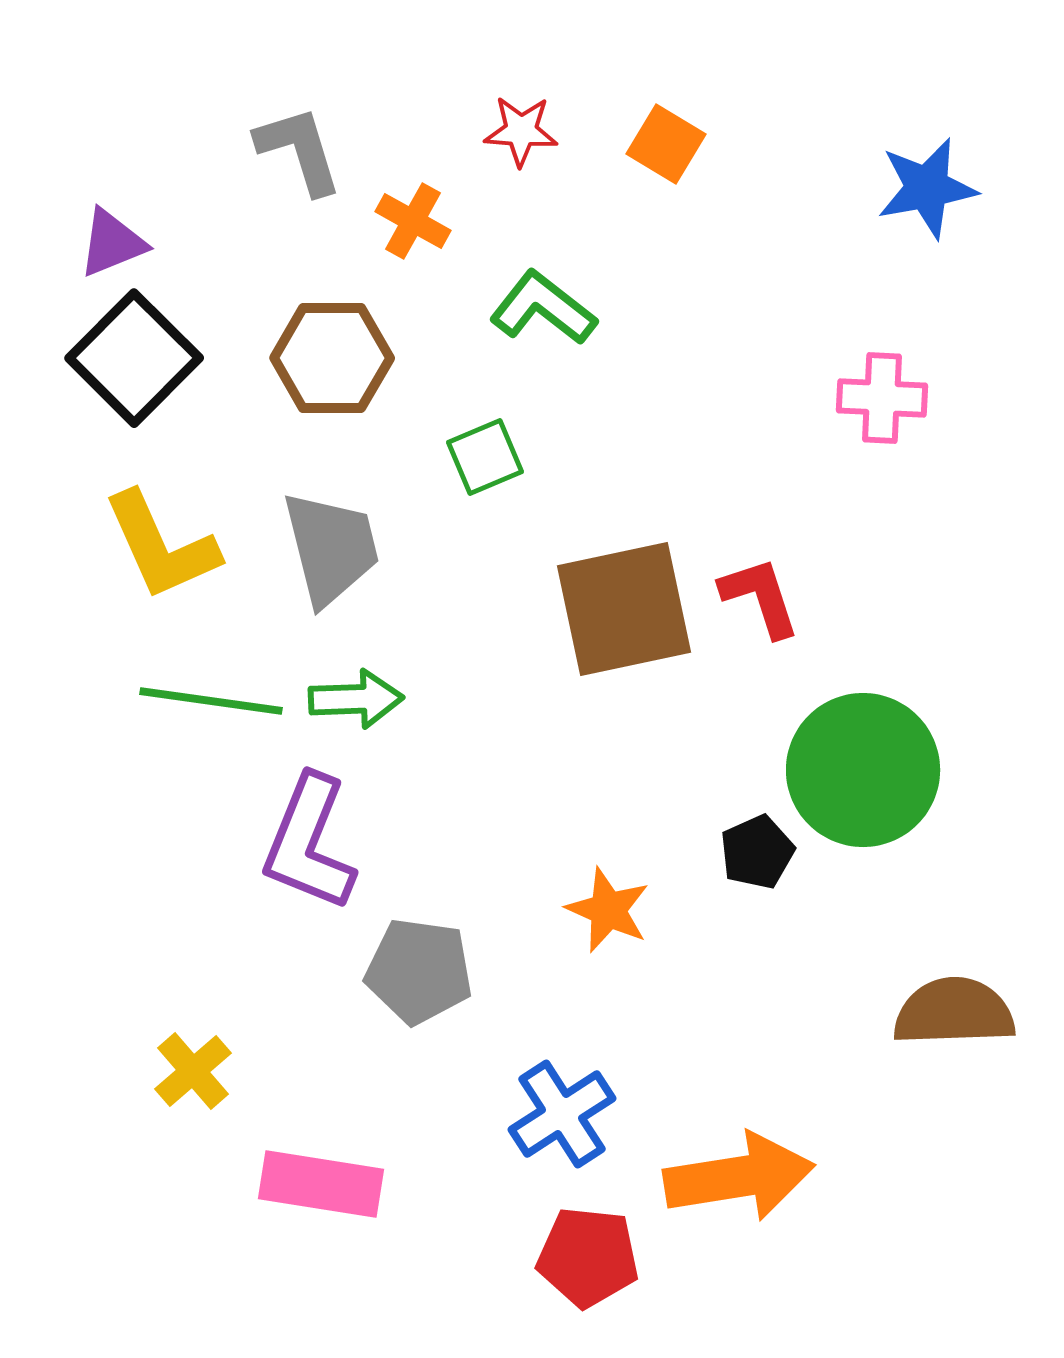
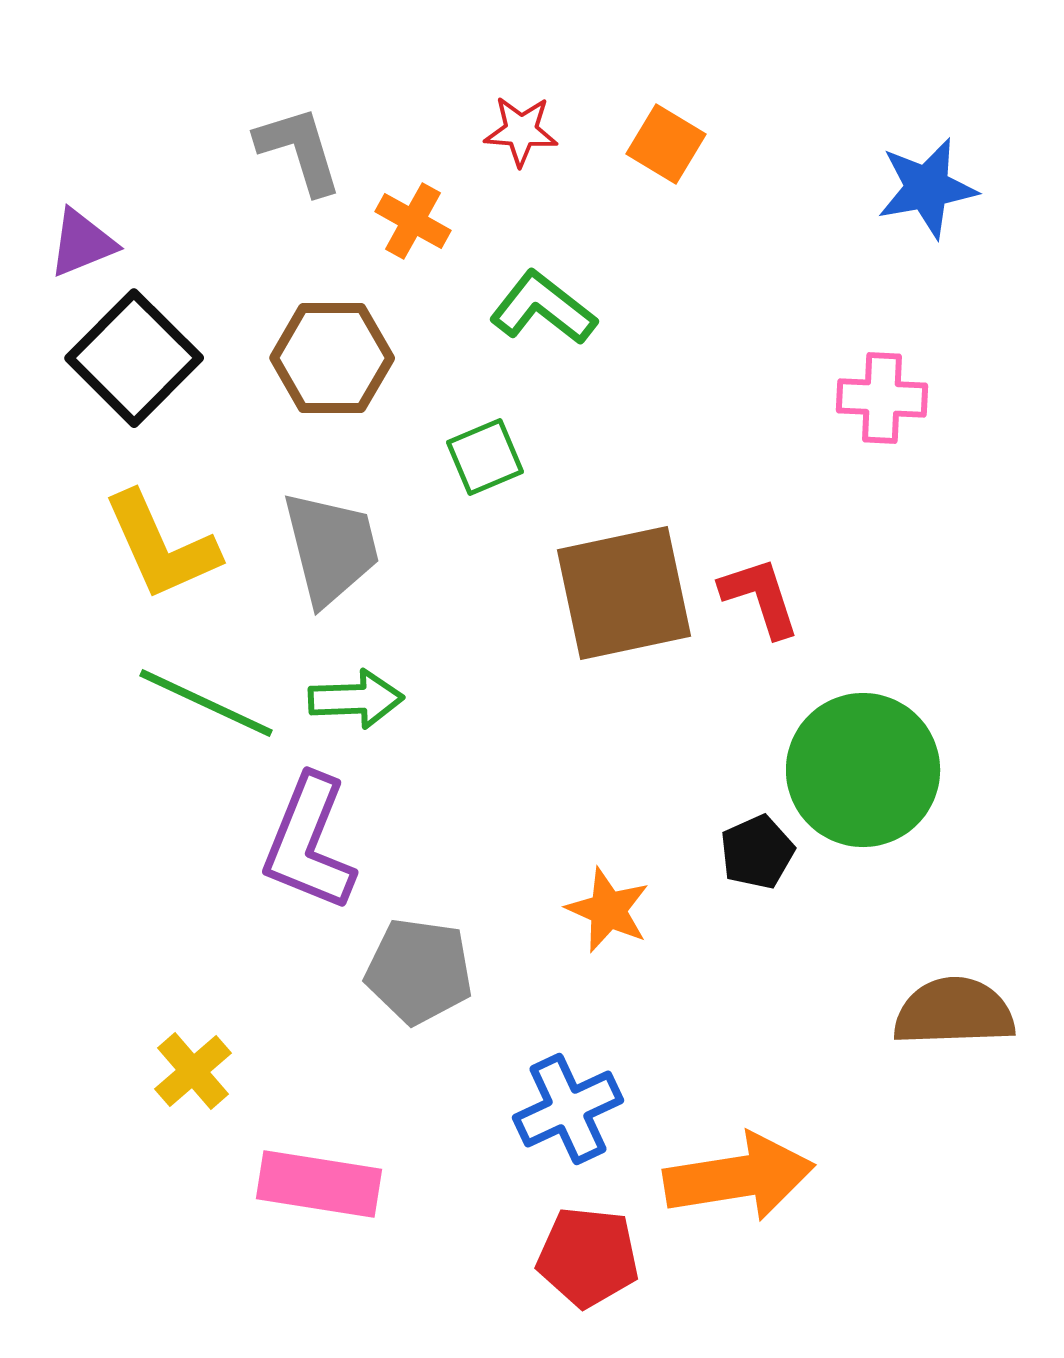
purple triangle: moved 30 px left
brown square: moved 16 px up
green line: moved 5 px left, 2 px down; rotated 17 degrees clockwise
blue cross: moved 6 px right, 5 px up; rotated 8 degrees clockwise
pink rectangle: moved 2 px left
